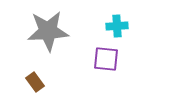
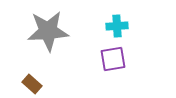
purple square: moved 7 px right; rotated 16 degrees counterclockwise
brown rectangle: moved 3 px left, 2 px down; rotated 12 degrees counterclockwise
